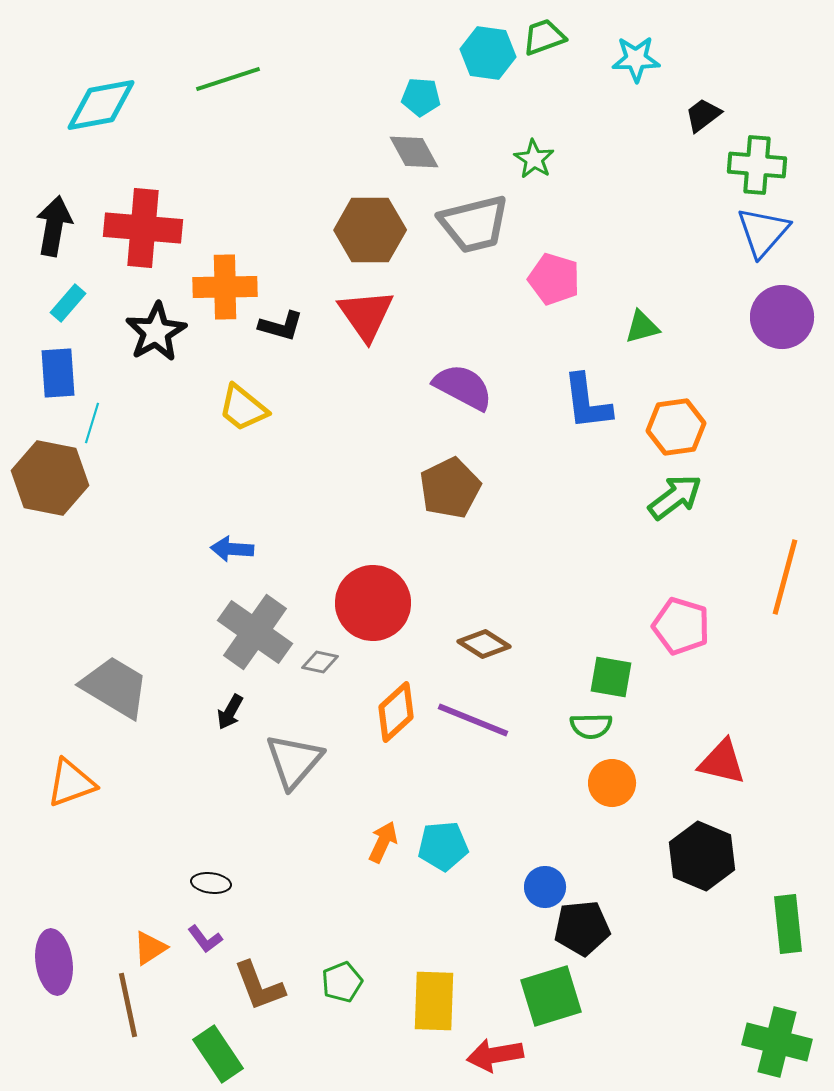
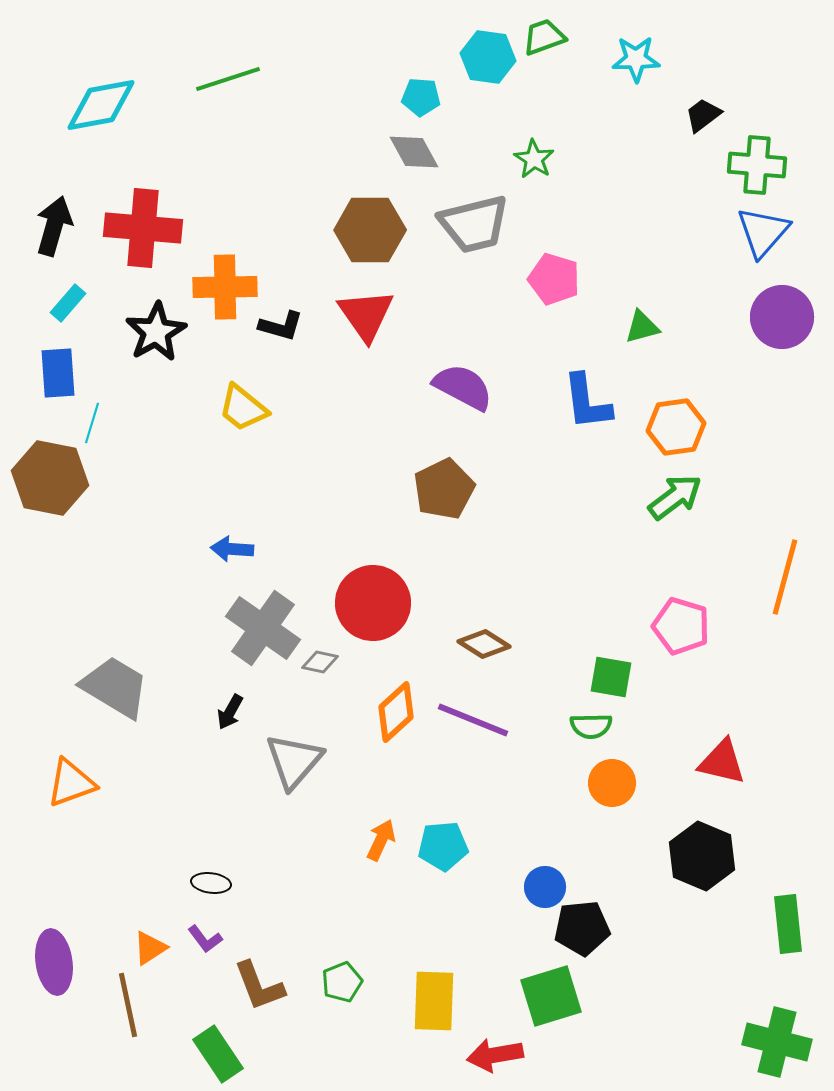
cyan hexagon at (488, 53): moved 4 px down
black arrow at (54, 226): rotated 6 degrees clockwise
brown pentagon at (450, 488): moved 6 px left, 1 px down
gray cross at (255, 632): moved 8 px right, 4 px up
orange arrow at (383, 842): moved 2 px left, 2 px up
